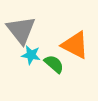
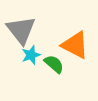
cyan star: rotated 30 degrees counterclockwise
